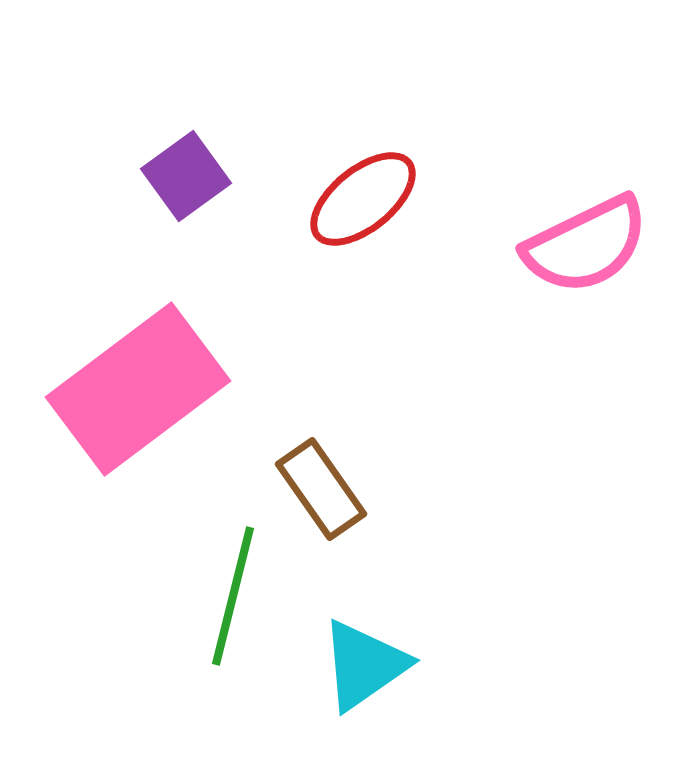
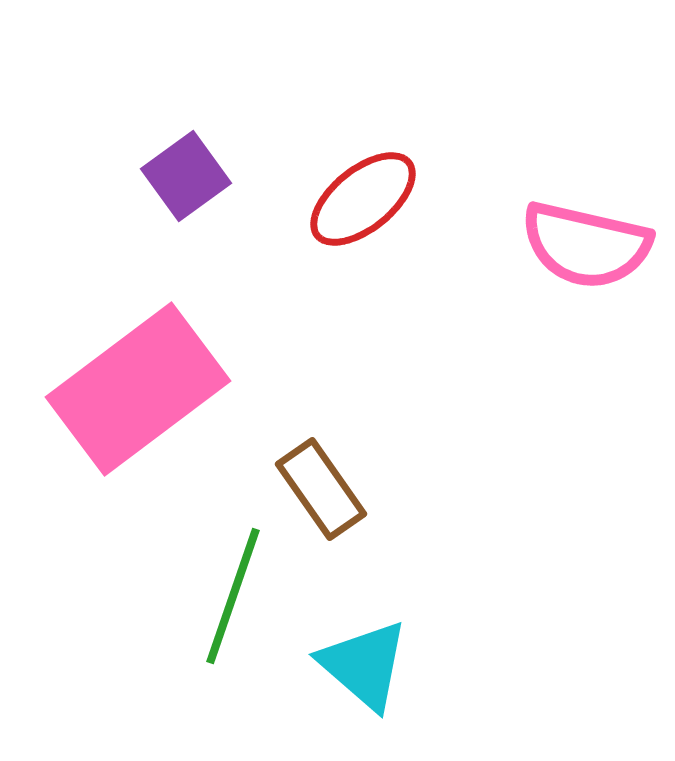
pink semicircle: rotated 39 degrees clockwise
green line: rotated 5 degrees clockwise
cyan triangle: rotated 44 degrees counterclockwise
